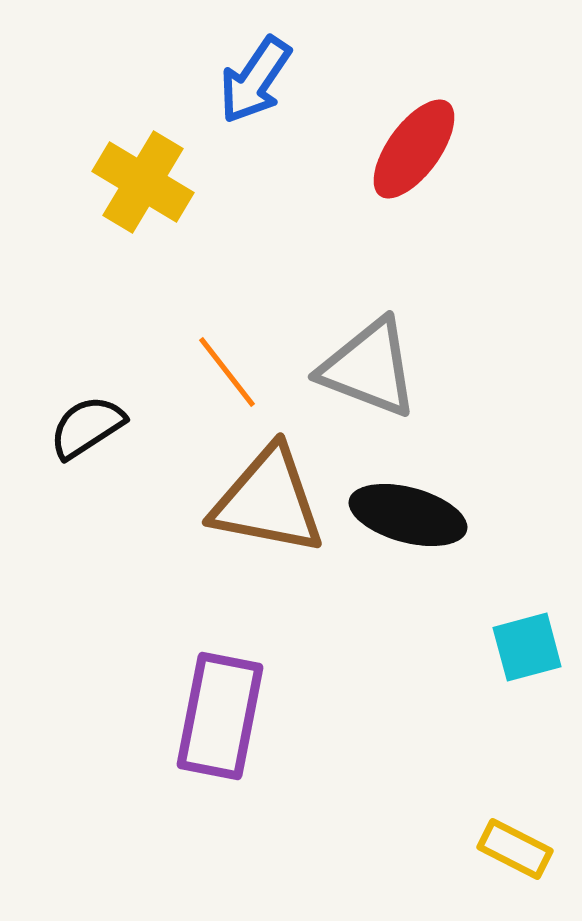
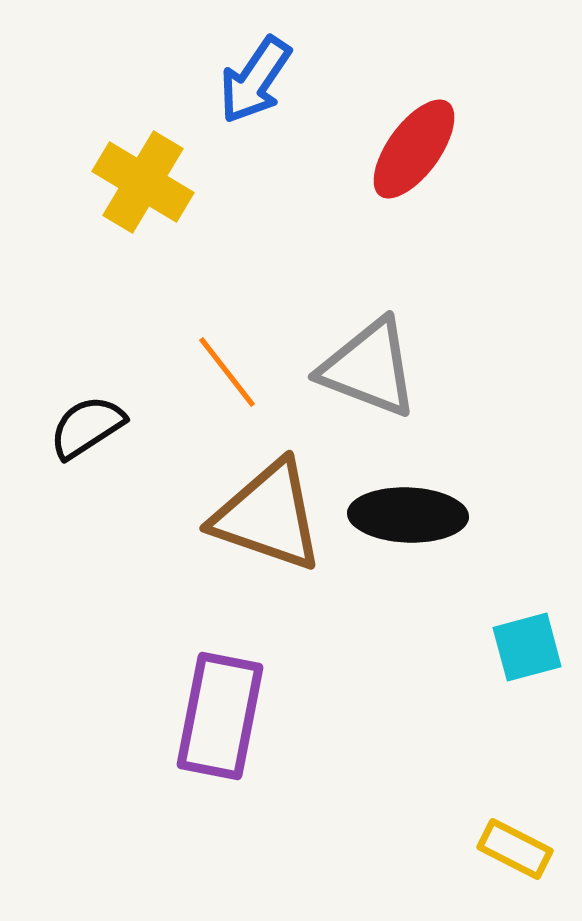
brown triangle: moved 15 px down; rotated 8 degrees clockwise
black ellipse: rotated 13 degrees counterclockwise
